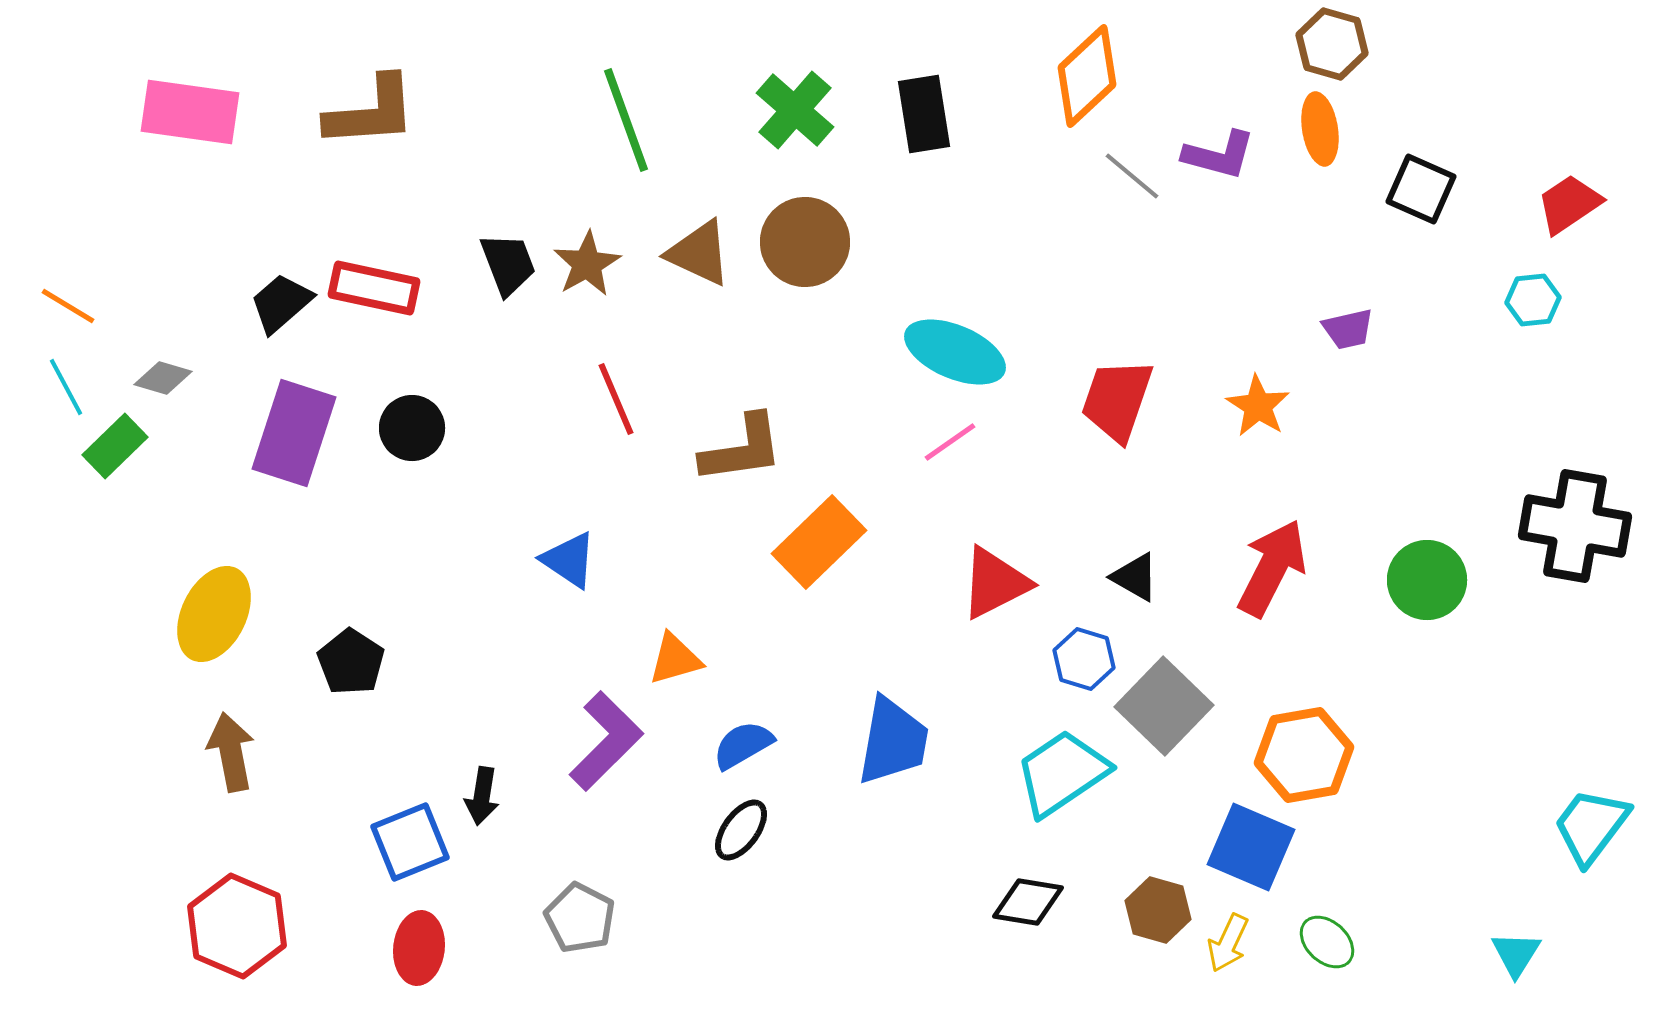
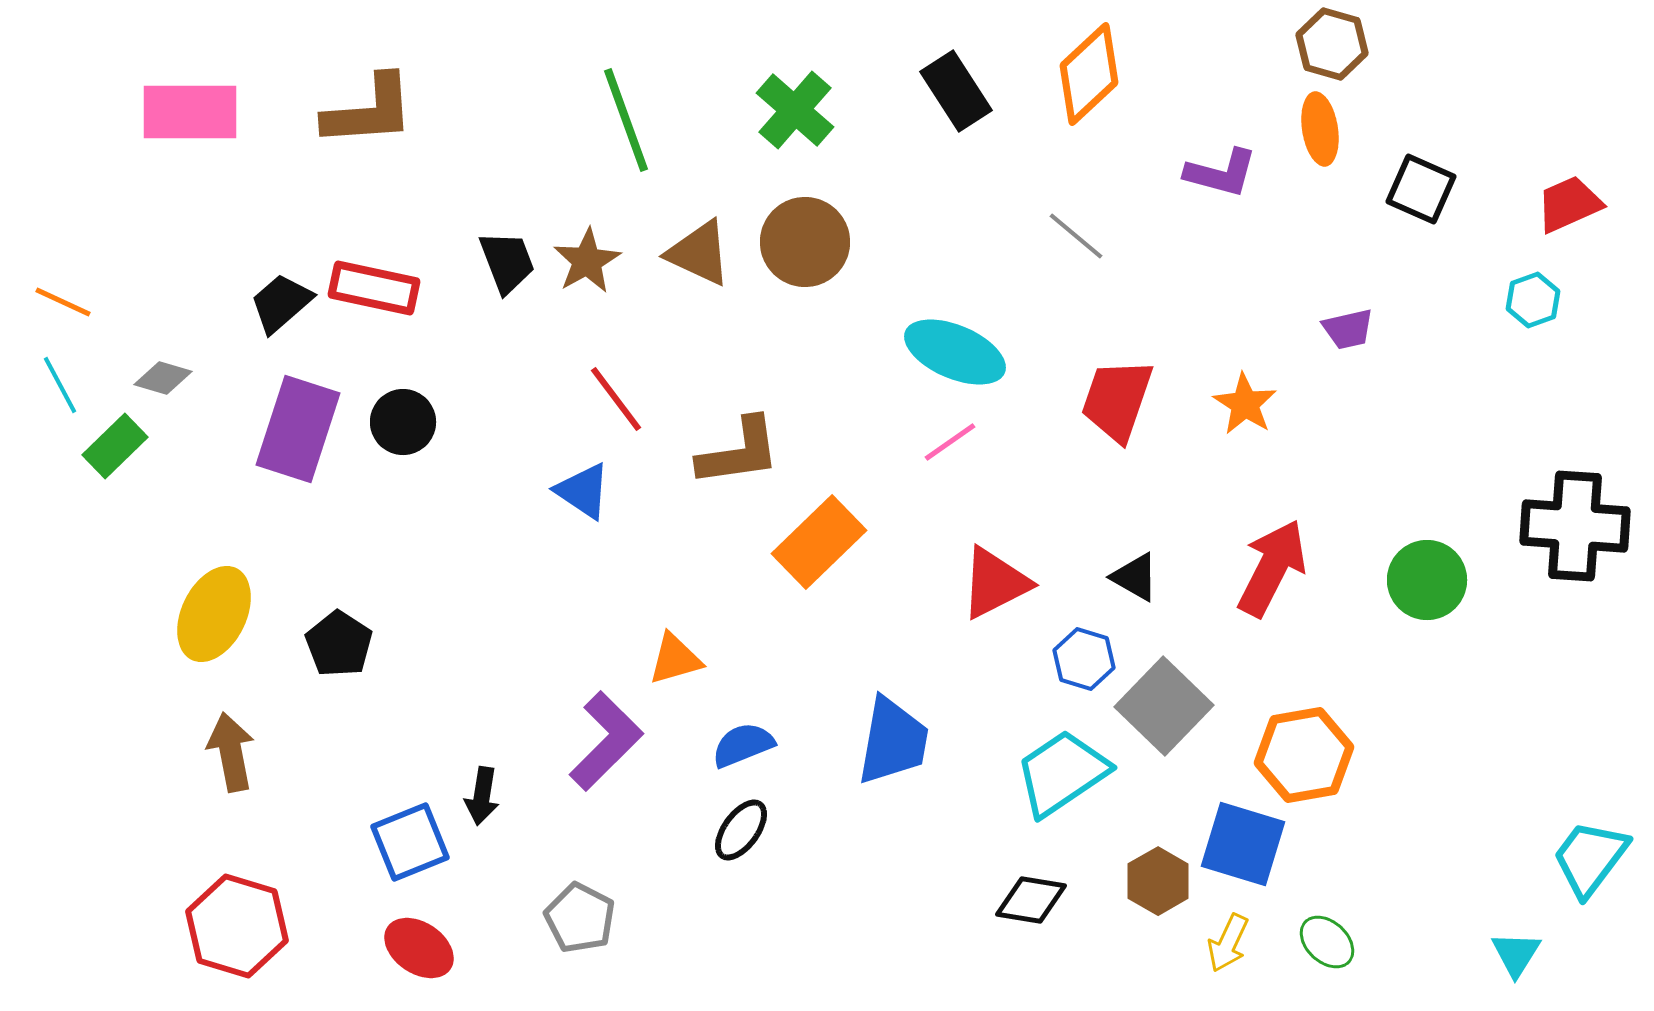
orange diamond at (1087, 76): moved 2 px right, 2 px up
pink rectangle at (190, 112): rotated 8 degrees counterclockwise
brown L-shape at (371, 112): moved 2 px left, 1 px up
black rectangle at (924, 114): moved 32 px right, 23 px up; rotated 24 degrees counterclockwise
purple L-shape at (1219, 155): moved 2 px right, 18 px down
gray line at (1132, 176): moved 56 px left, 60 px down
red trapezoid at (1569, 204): rotated 10 degrees clockwise
black trapezoid at (508, 264): moved 1 px left, 2 px up
brown star at (587, 264): moved 3 px up
cyan hexagon at (1533, 300): rotated 14 degrees counterclockwise
orange line at (68, 306): moved 5 px left, 4 px up; rotated 6 degrees counterclockwise
cyan line at (66, 387): moved 6 px left, 2 px up
red line at (616, 399): rotated 14 degrees counterclockwise
orange star at (1258, 406): moved 13 px left, 2 px up
black circle at (412, 428): moved 9 px left, 6 px up
purple rectangle at (294, 433): moved 4 px right, 4 px up
brown L-shape at (742, 449): moved 3 px left, 3 px down
black cross at (1575, 526): rotated 6 degrees counterclockwise
blue triangle at (569, 560): moved 14 px right, 69 px up
black pentagon at (351, 662): moved 12 px left, 18 px up
blue semicircle at (743, 745): rotated 8 degrees clockwise
cyan trapezoid at (1591, 826): moved 1 px left, 32 px down
blue square at (1251, 847): moved 8 px left, 3 px up; rotated 6 degrees counterclockwise
black diamond at (1028, 902): moved 3 px right, 2 px up
brown hexagon at (1158, 910): moved 29 px up; rotated 14 degrees clockwise
red hexagon at (237, 926): rotated 6 degrees counterclockwise
red ellipse at (419, 948): rotated 62 degrees counterclockwise
